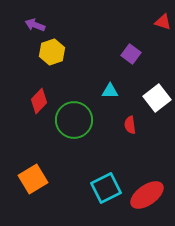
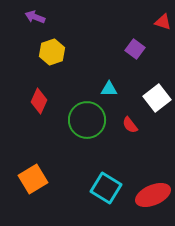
purple arrow: moved 8 px up
purple square: moved 4 px right, 5 px up
cyan triangle: moved 1 px left, 2 px up
red diamond: rotated 20 degrees counterclockwise
green circle: moved 13 px right
red semicircle: rotated 30 degrees counterclockwise
cyan square: rotated 32 degrees counterclockwise
red ellipse: moved 6 px right; rotated 12 degrees clockwise
